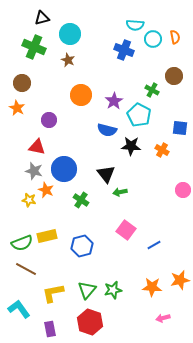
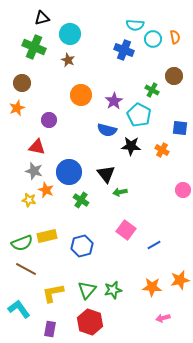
orange star at (17, 108): rotated 21 degrees clockwise
blue circle at (64, 169): moved 5 px right, 3 px down
purple rectangle at (50, 329): rotated 21 degrees clockwise
